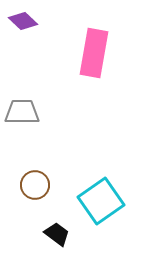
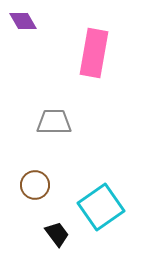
purple diamond: rotated 16 degrees clockwise
gray trapezoid: moved 32 px right, 10 px down
cyan square: moved 6 px down
black trapezoid: rotated 16 degrees clockwise
